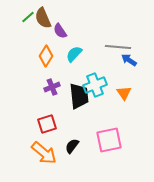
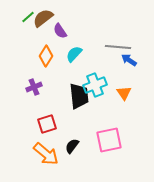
brown semicircle: rotated 75 degrees clockwise
purple cross: moved 18 px left
orange arrow: moved 2 px right, 1 px down
